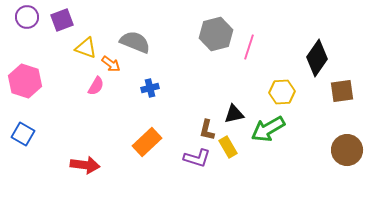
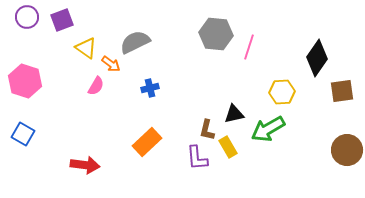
gray hexagon: rotated 20 degrees clockwise
gray semicircle: rotated 48 degrees counterclockwise
yellow triangle: rotated 15 degrees clockwise
purple L-shape: rotated 68 degrees clockwise
